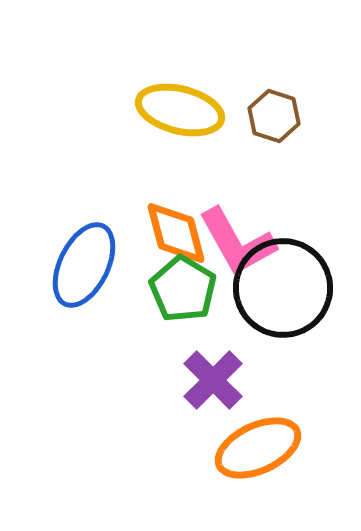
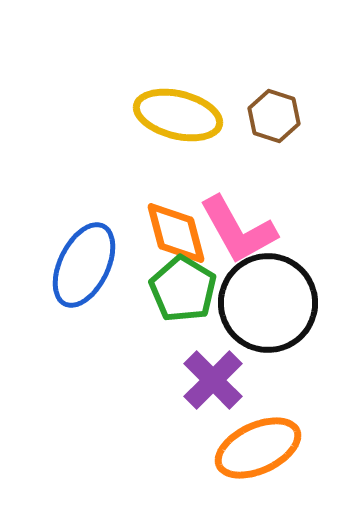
yellow ellipse: moved 2 px left, 5 px down
pink L-shape: moved 1 px right, 12 px up
black circle: moved 15 px left, 15 px down
